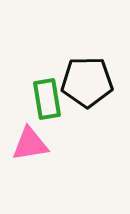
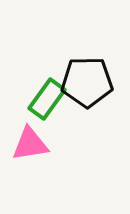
green rectangle: rotated 45 degrees clockwise
